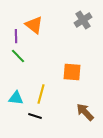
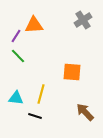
orange triangle: rotated 42 degrees counterclockwise
purple line: rotated 32 degrees clockwise
